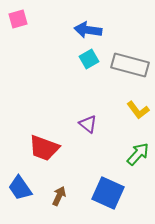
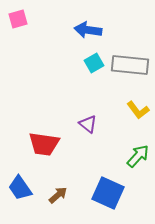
cyan square: moved 5 px right, 4 px down
gray rectangle: rotated 9 degrees counterclockwise
red trapezoid: moved 4 px up; rotated 12 degrees counterclockwise
green arrow: moved 2 px down
brown arrow: moved 1 px left, 1 px up; rotated 24 degrees clockwise
